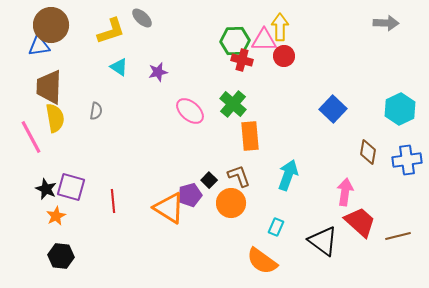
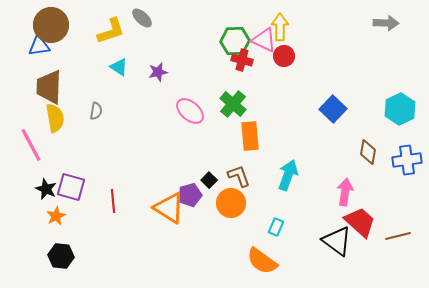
pink triangle: rotated 24 degrees clockwise
pink line: moved 8 px down
black triangle: moved 14 px right
